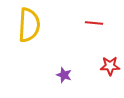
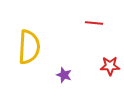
yellow semicircle: moved 22 px down
